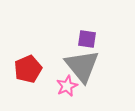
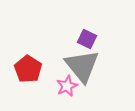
purple square: rotated 18 degrees clockwise
red pentagon: rotated 16 degrees counterclockwise
